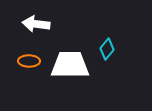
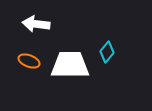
cyan diamond: moved 3 px down
orange ellipse: rotated 20 degrees clockwise
